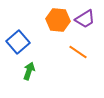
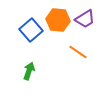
blue square: moved 13 px right, 12 px up
